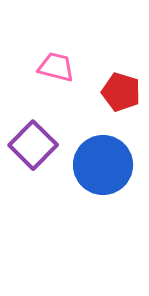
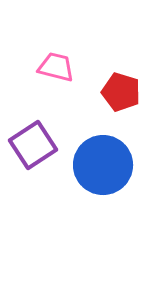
purple square: rotated 12 degrees clockwise
